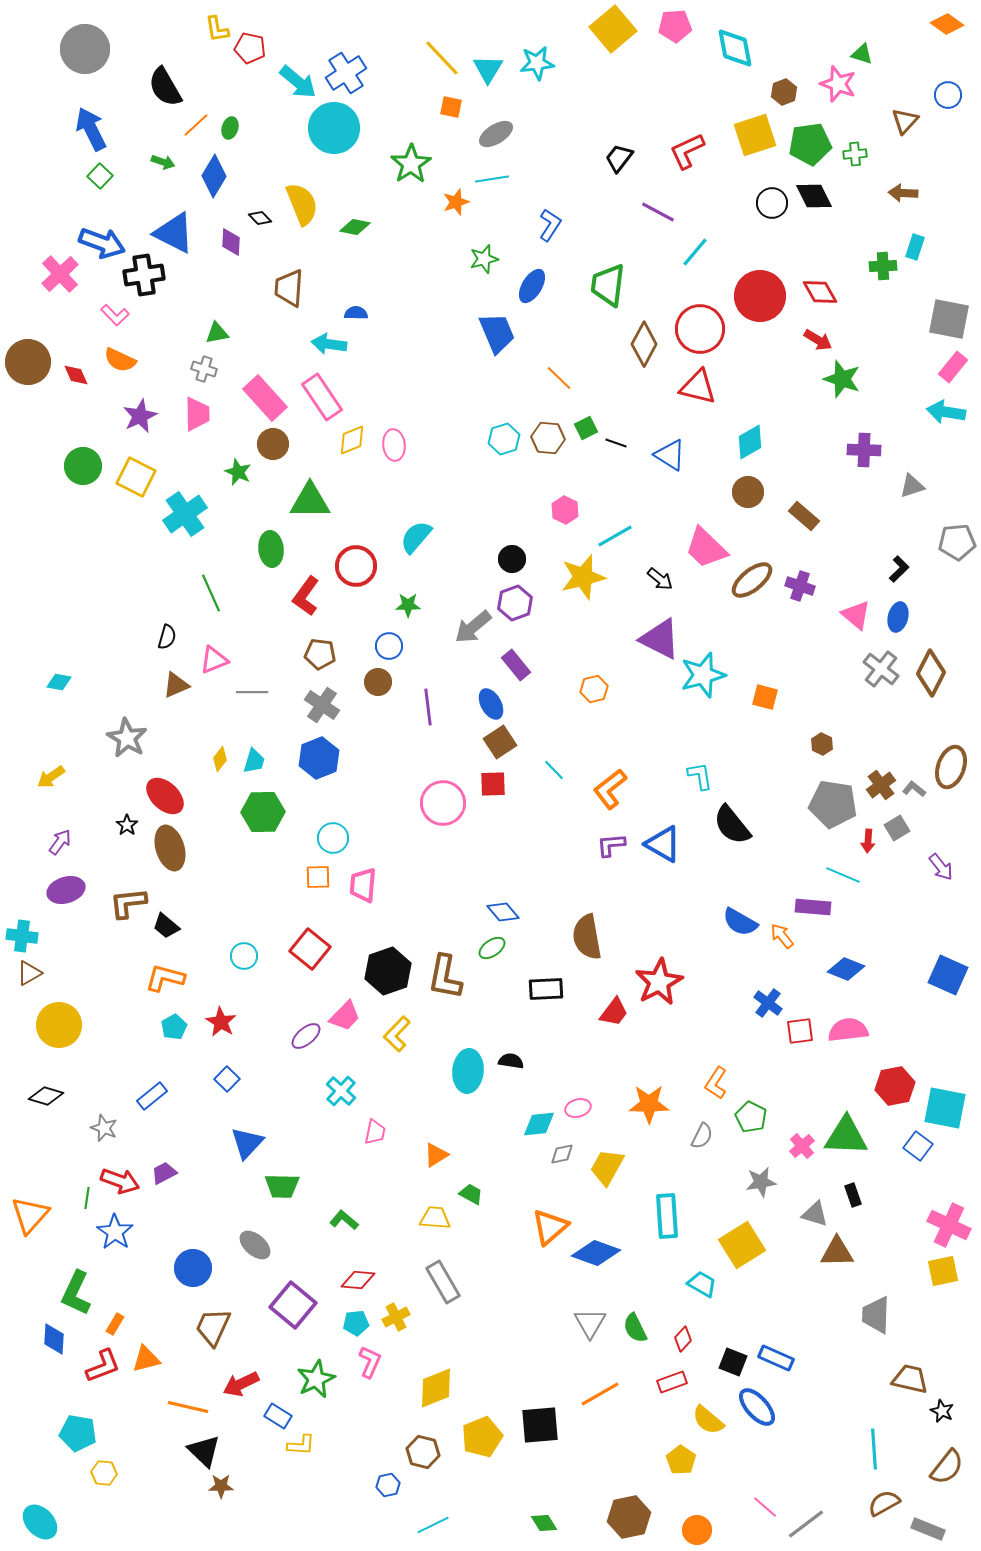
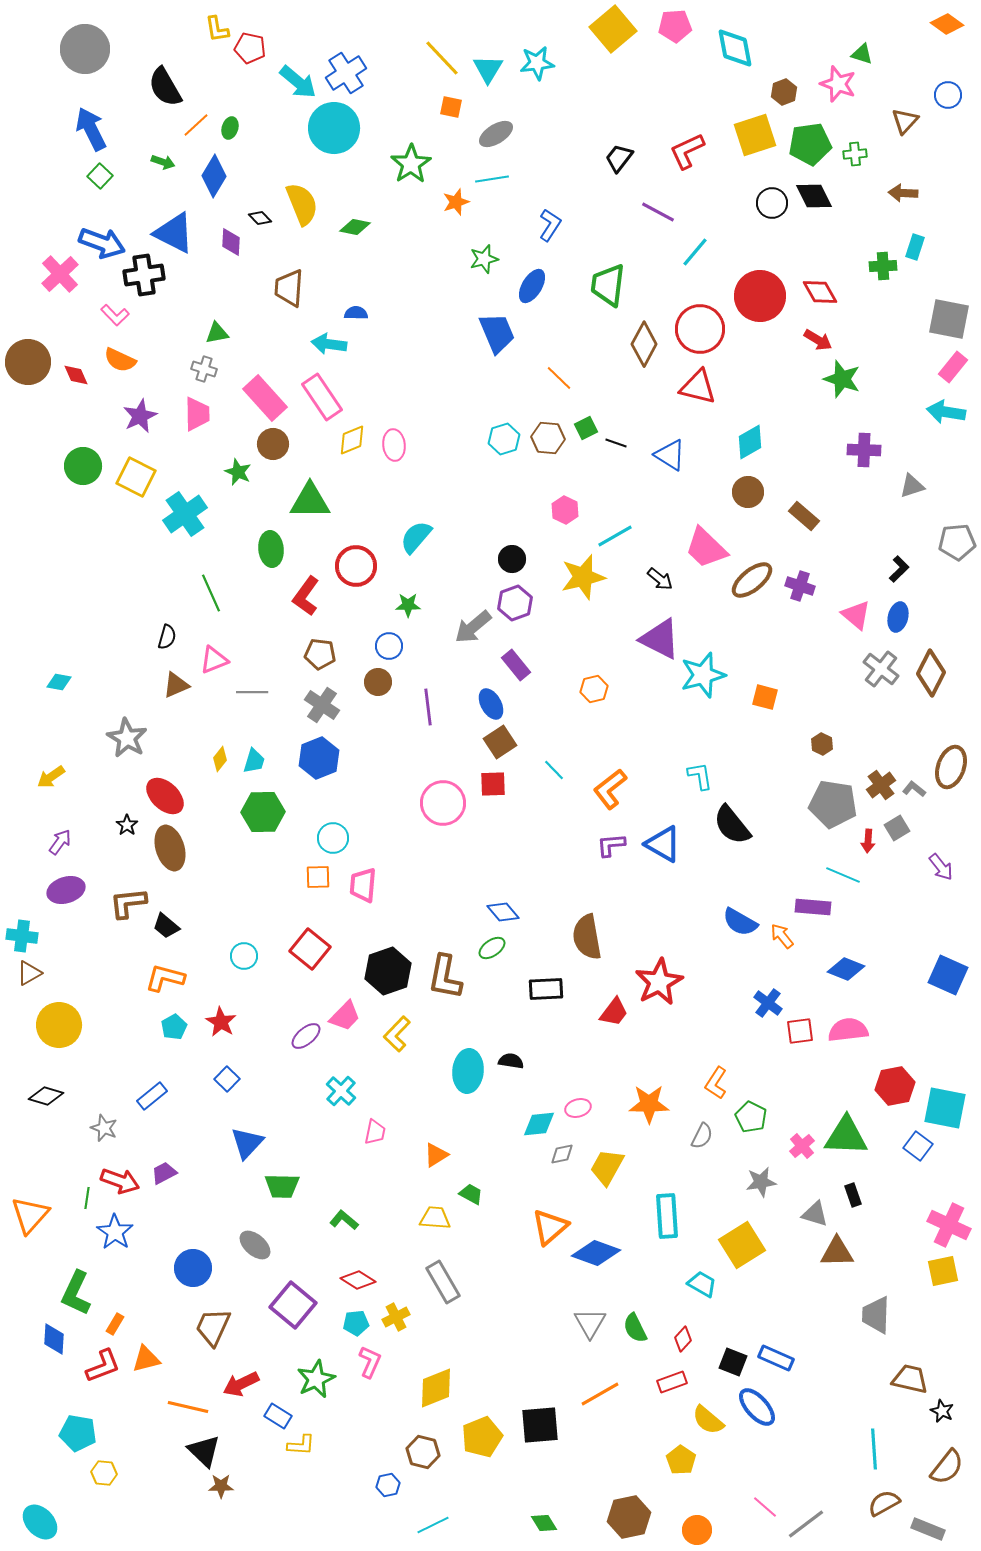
red diamond at (358, 1280): rotated 28 degrees clockwise
